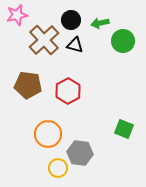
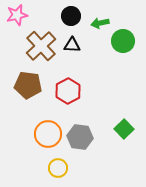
black circle: moved 4 px up
brown cross: moved 3 px left, 6 px down
black triangle: moved 3 px left; rotated 12 degrees counterclockwise
green square: rotated 24 degrees clockwise
gray hexagon: moved 16 px up
